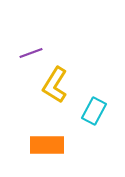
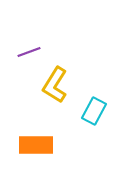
purple line: moved 2 px left, 1 px up
orange rectangle: moved 11 px left
